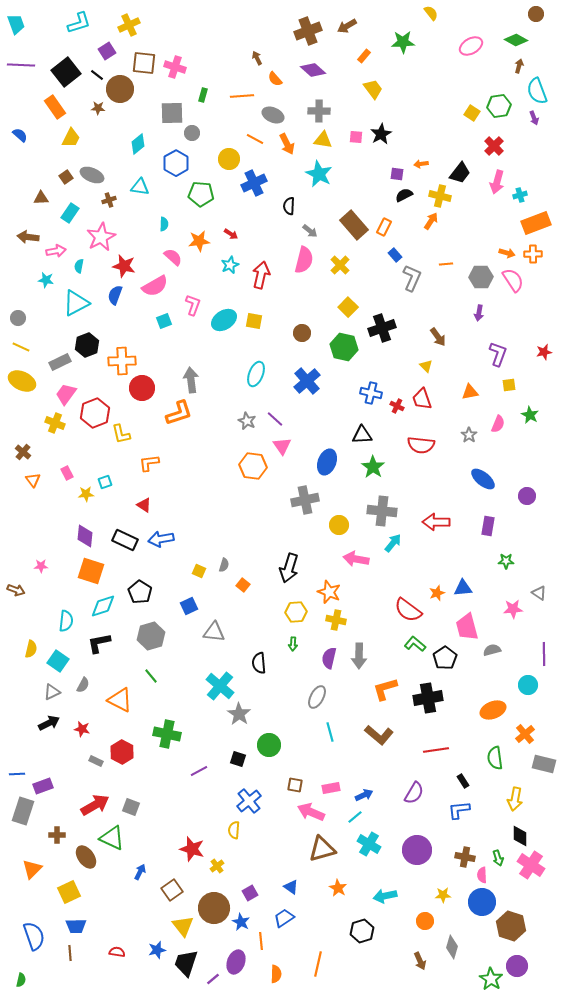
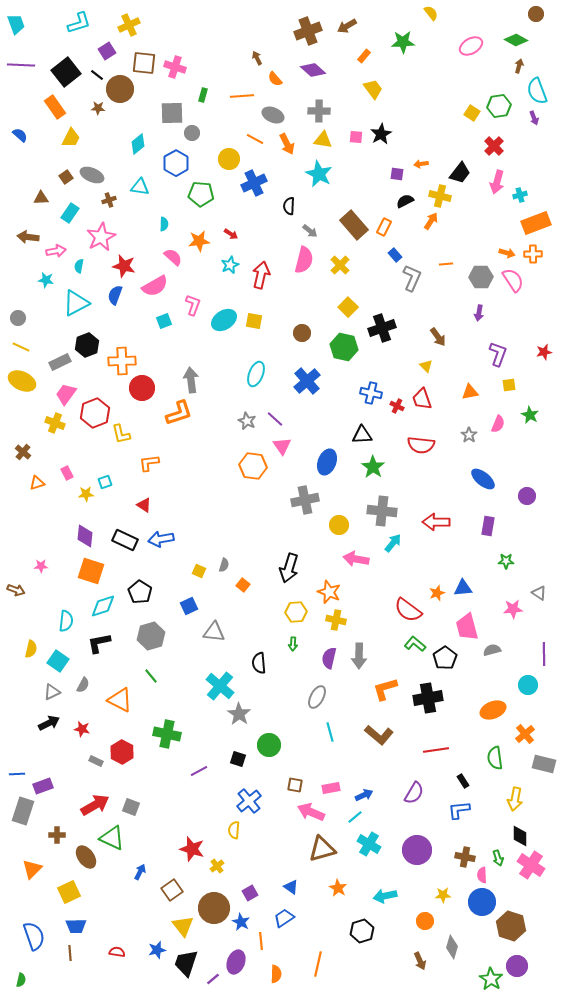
black semicircle at (404, 195): moved 1 px right, 6 px down
orange triangle at (33, 480): moved 4 px right, 3 px down; rotated 49 degrees clockwise
